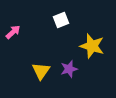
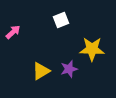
yellow star: moved 3 px down; rotated 15 degrees counterclockwise
yellow triangle: rotated 24 degrees clockwise
